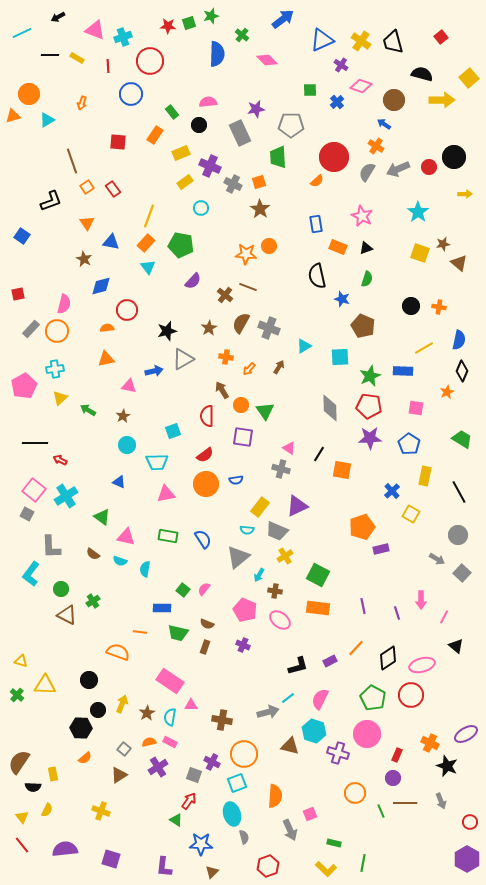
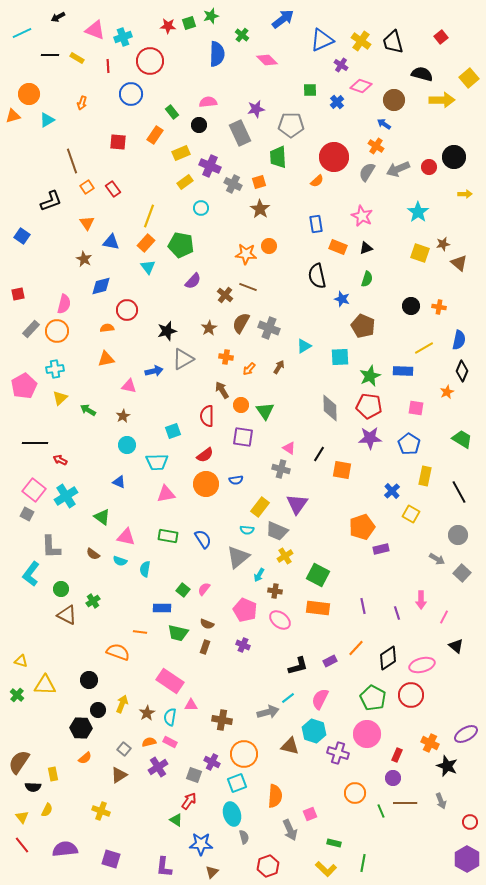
purple triangle at (297, 506): moved 2 px up; rotated 30 degrees counterclockwise
